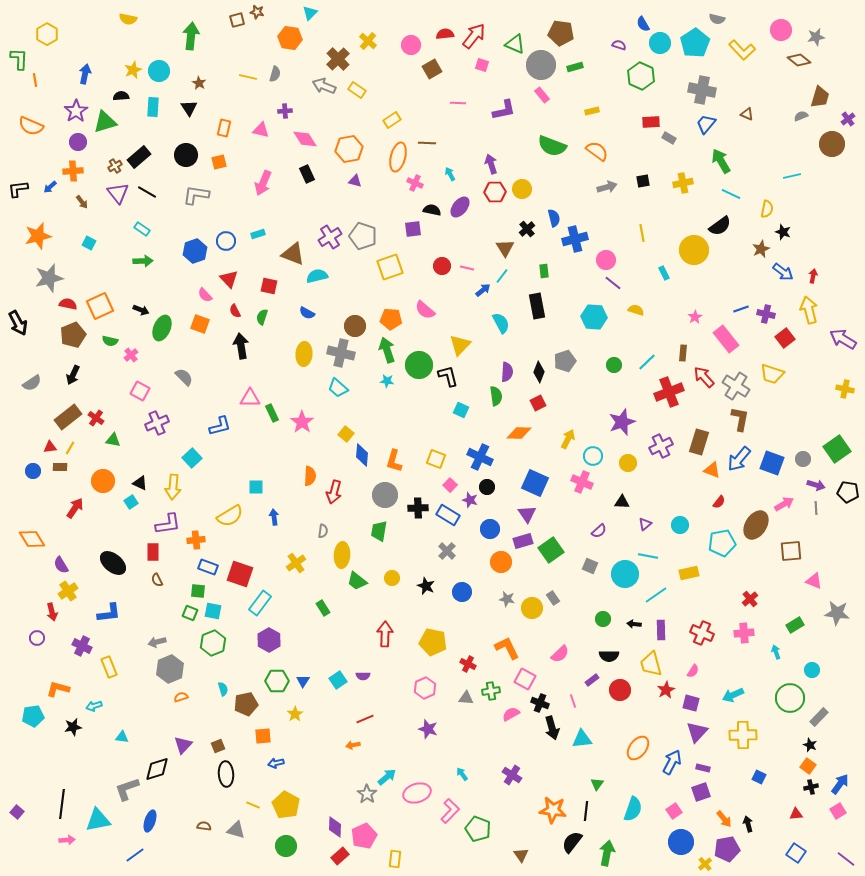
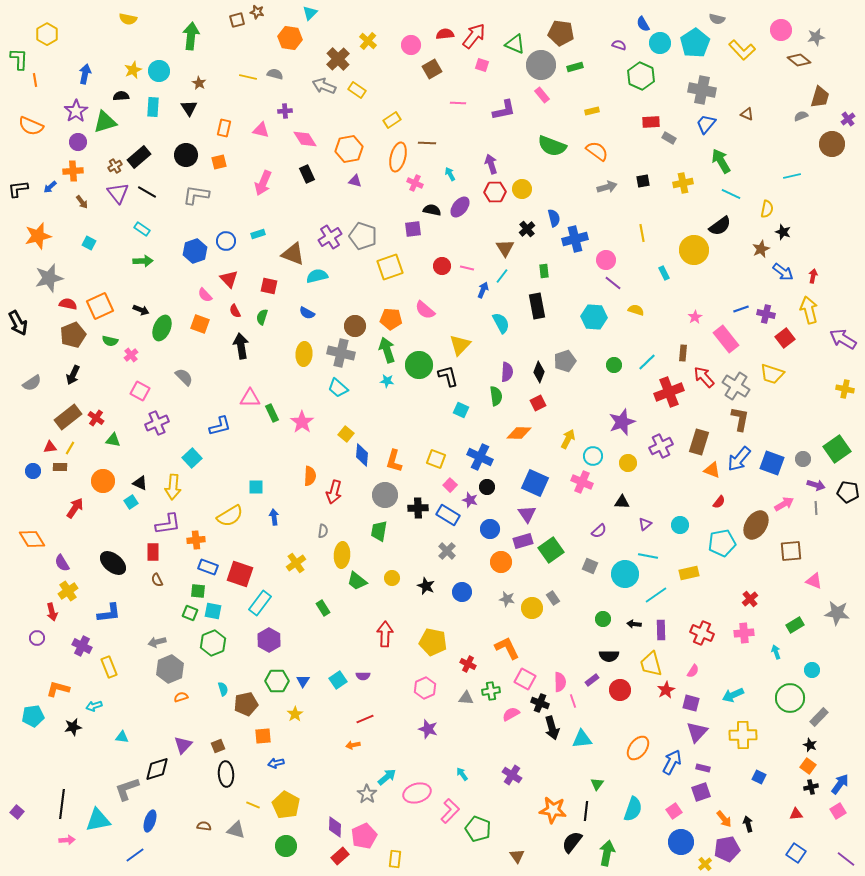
gray semicircle at (275, 74): rotated 91 degrees counterclockwise
blue arrow at (483, 290): rotated 28 degrees counterclockwise
purple semicircle at (61, 565): moved 1 px right, 2 px up
pink semicircle at (560, 654): moved 28 px down; rotated 48 degrees counterclockwise
brown triangle at (521, 855): moved 4 px left, 1 px down
